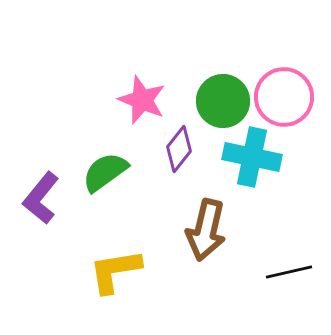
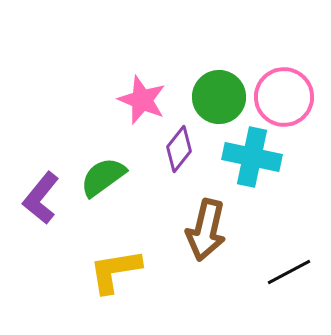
green circle: moved 4 px left, 4 px up
green semicircle: moved 2 px left, 5 px down
black line: rotated 15 degrees counterclockwise
